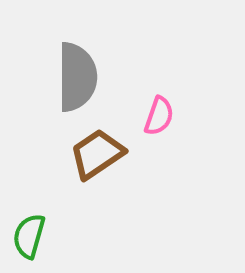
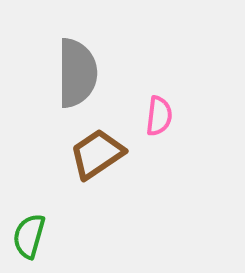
gray semicircle: moved 4 px up
pink semicircle: rotated 12 degrees counterclockwise
